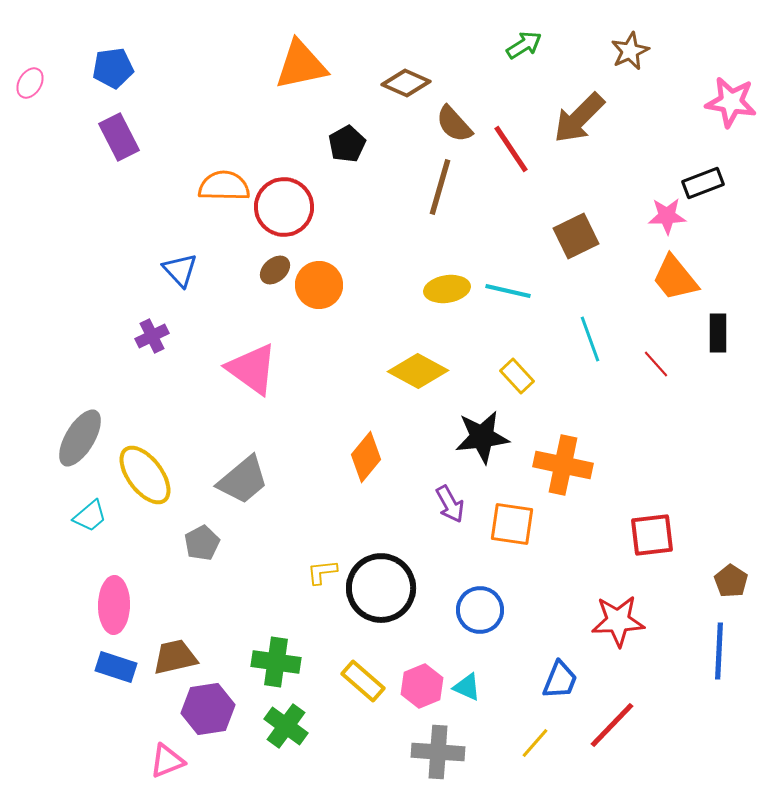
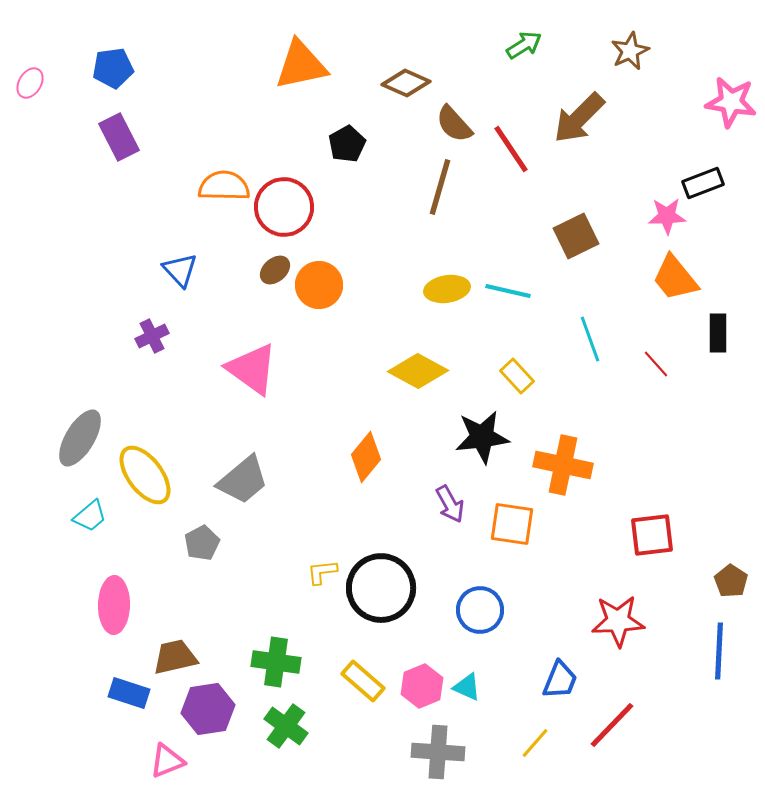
blue rectangle at (116, 667): moved 13 px right, 26 px down
